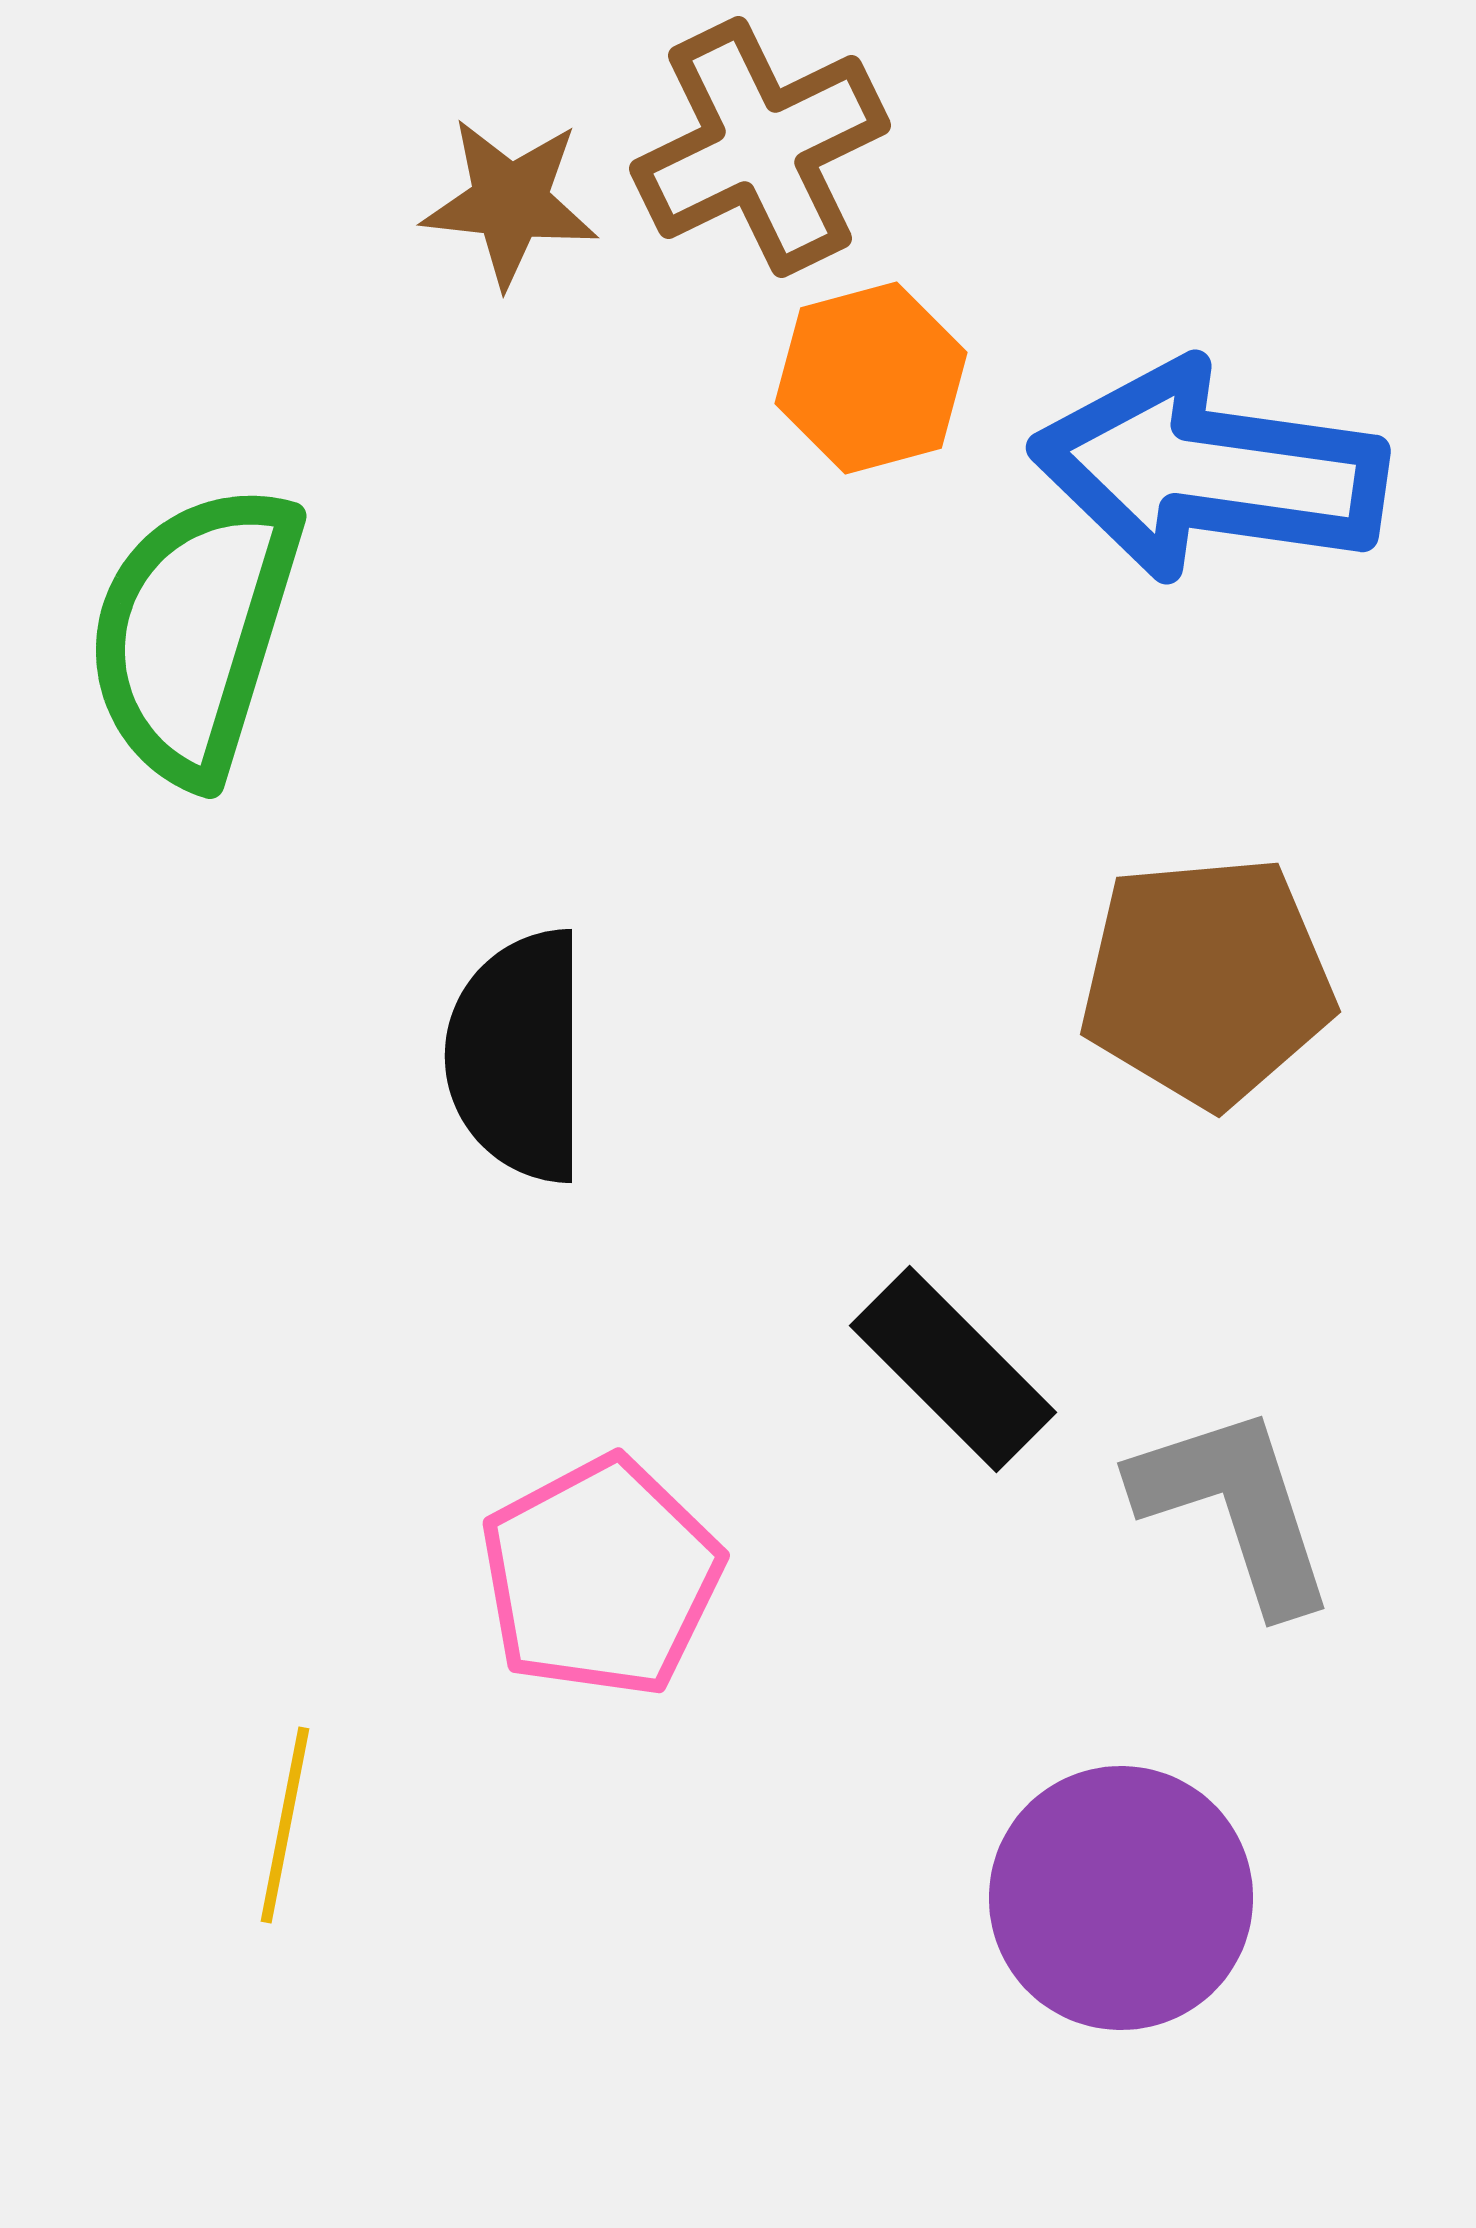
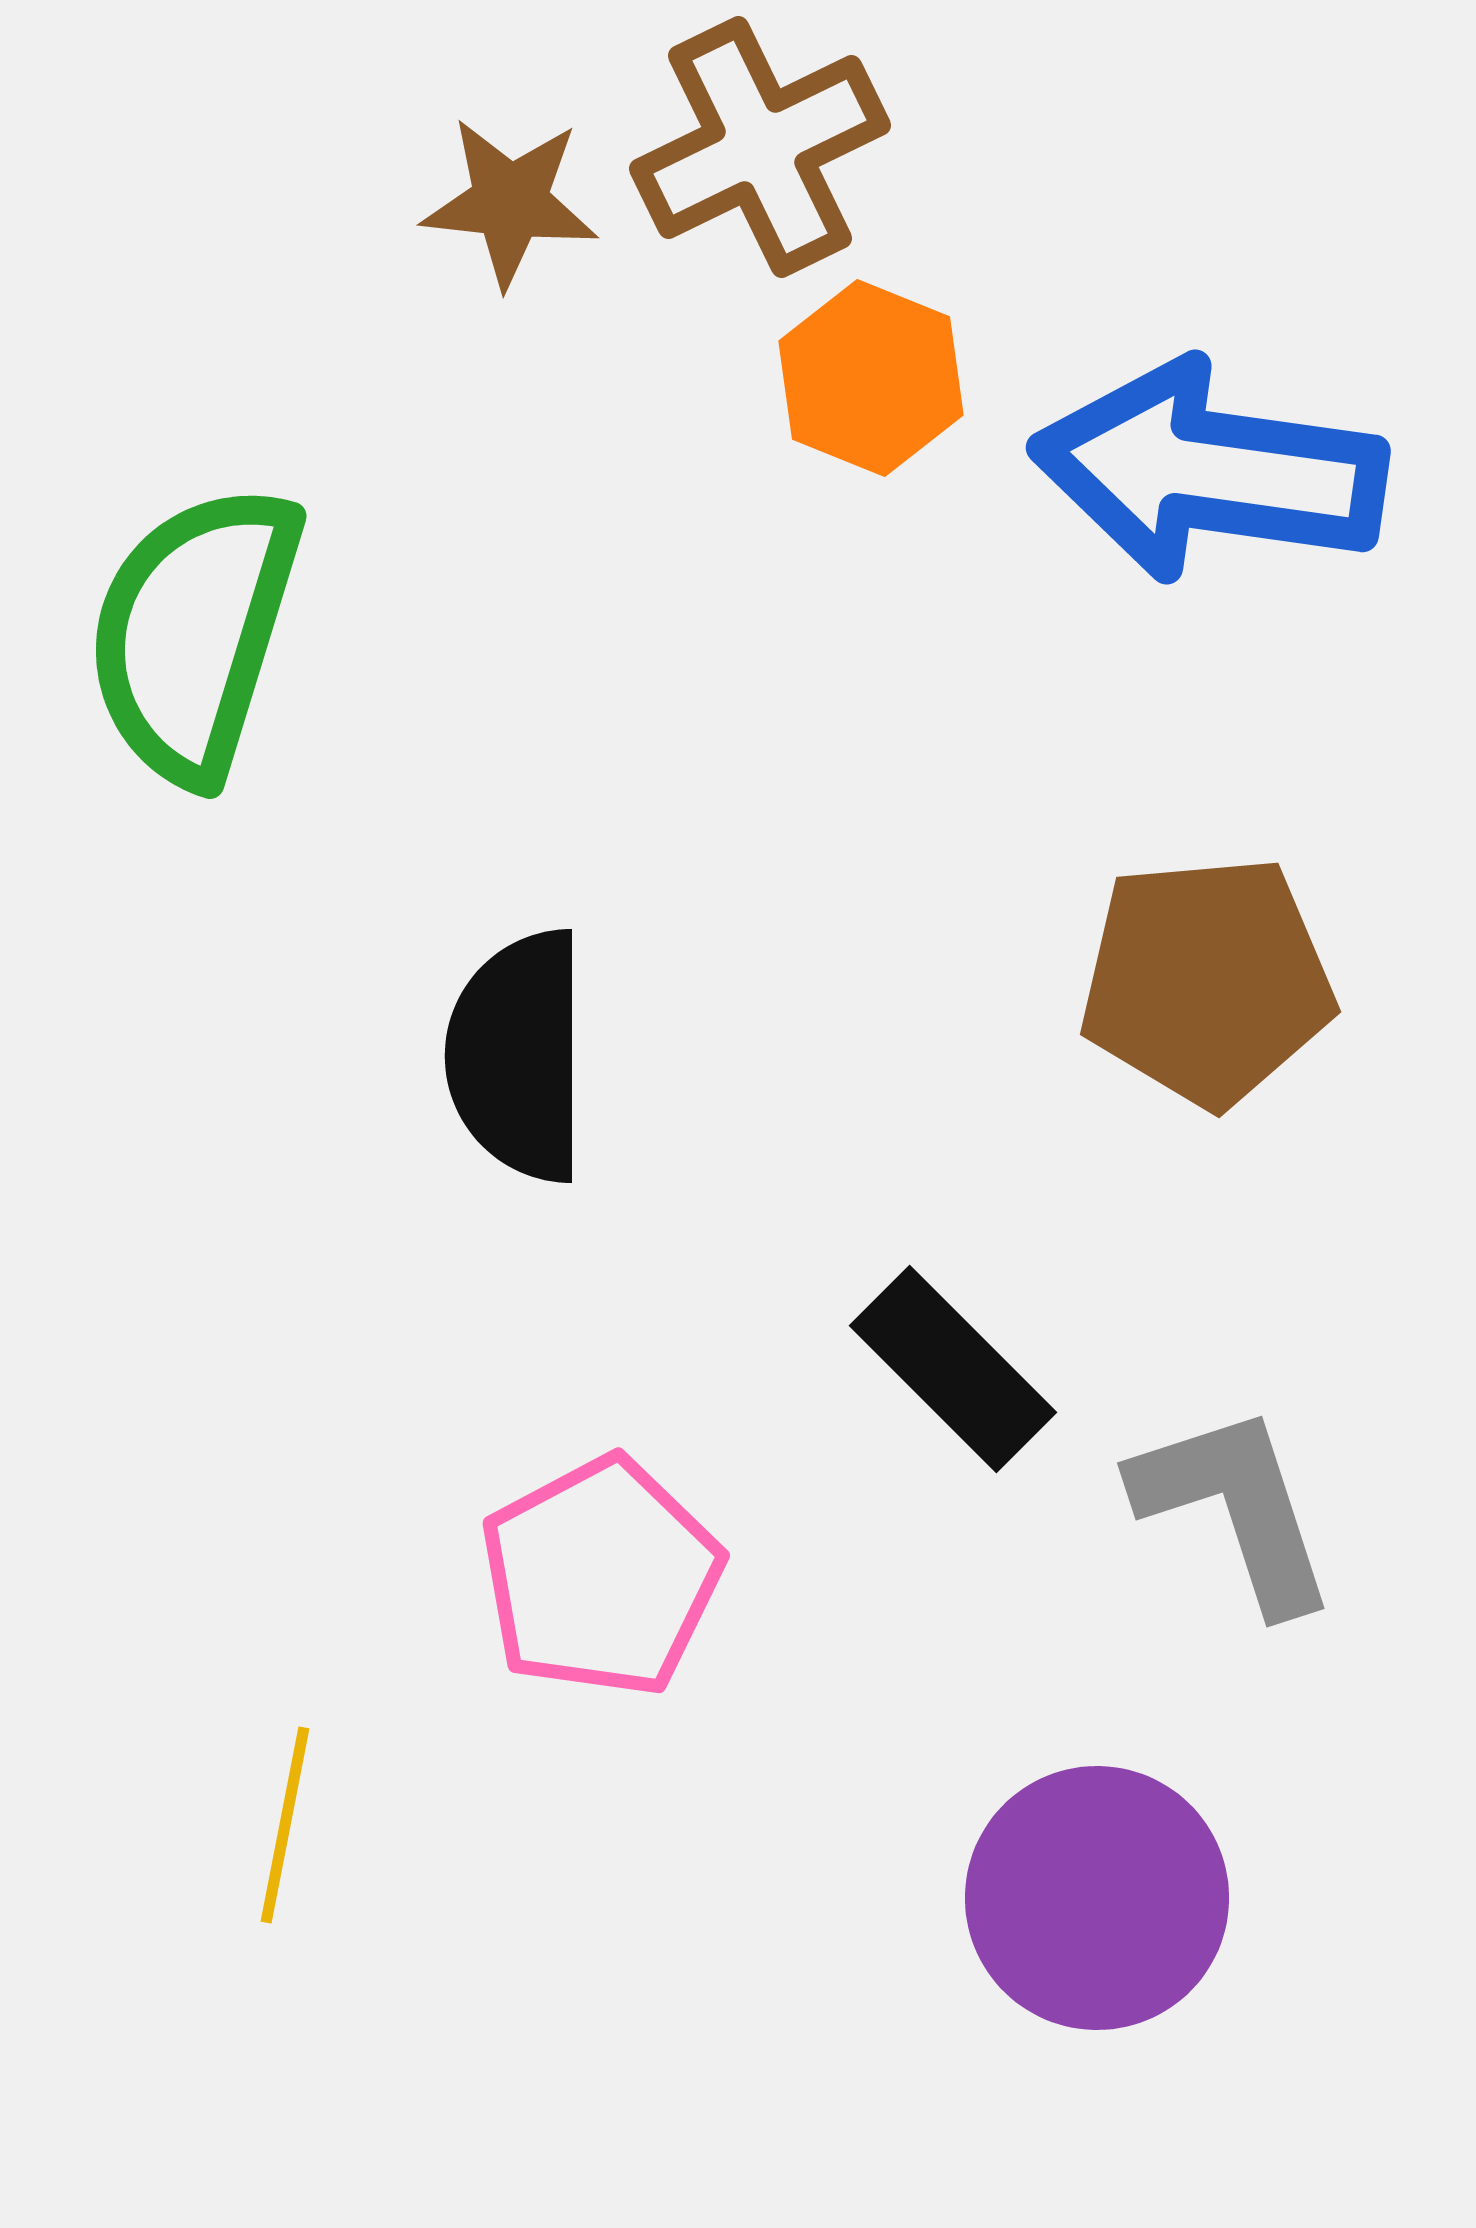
orange hexagon: rotated 23 degrees counterclockwise
purple circle: moved 24 px left
